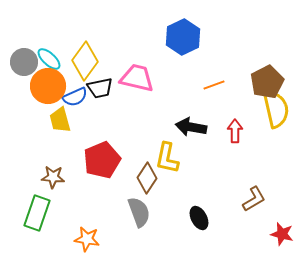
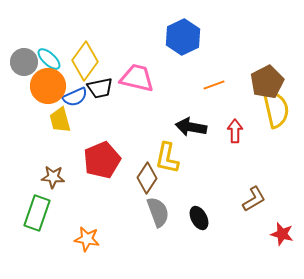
gray semicircle: moved 19 px right
